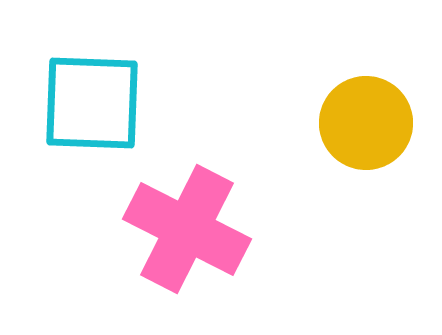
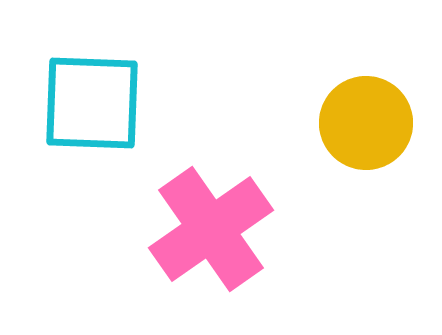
pink cross: moved 24 px right; rotated 28 degrees clockwise
